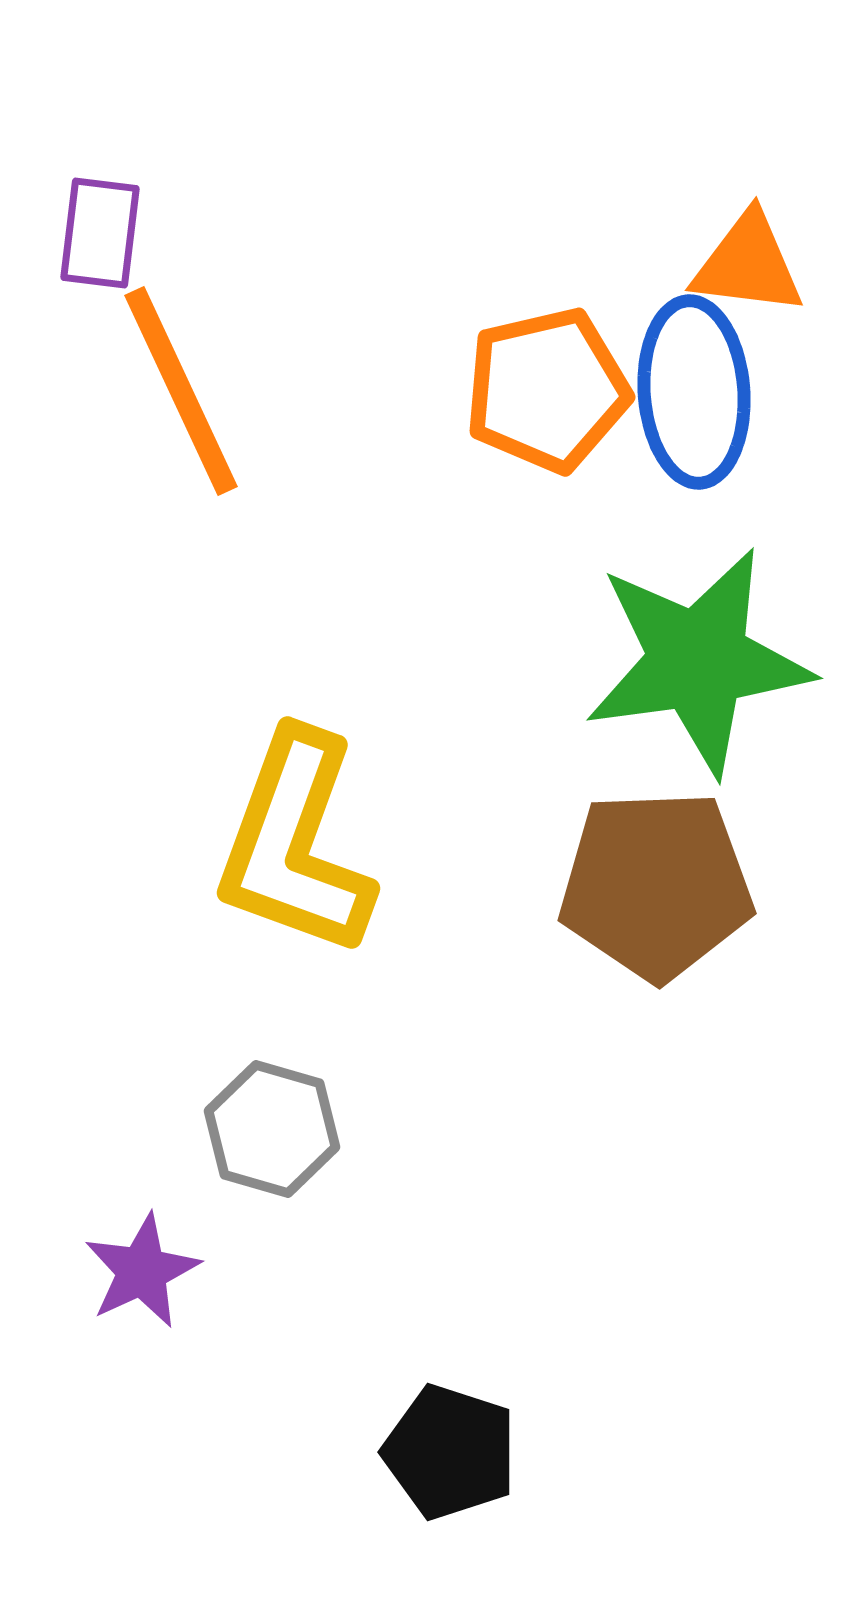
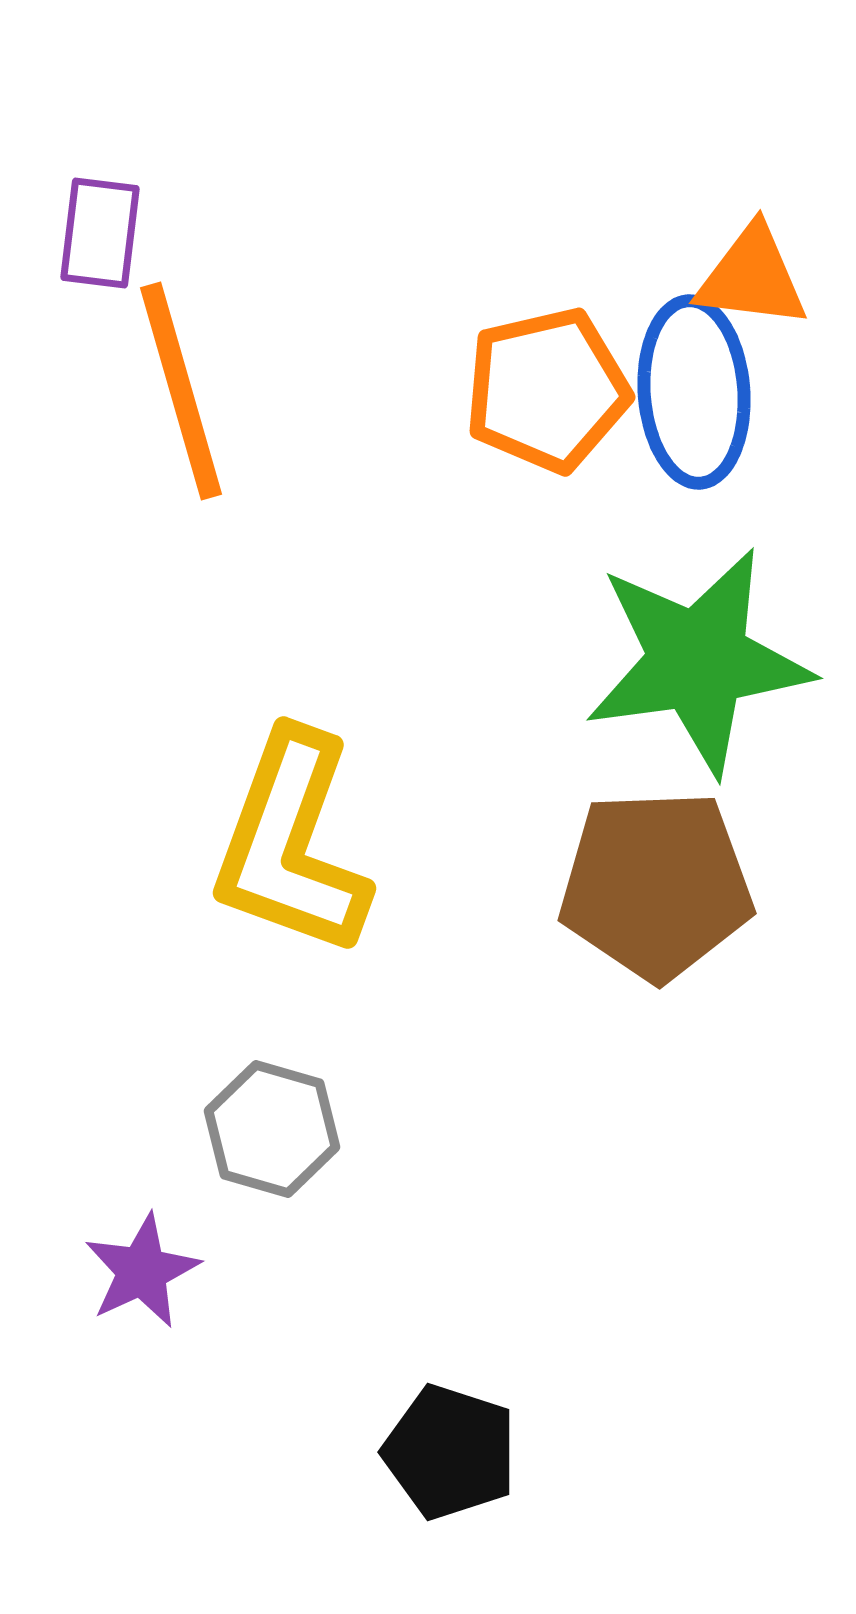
orange triangle: moved 4 px right, 13 px down
orange line: rotated 9 degrees clockwise
yellow L-shape: moved 4 px left
